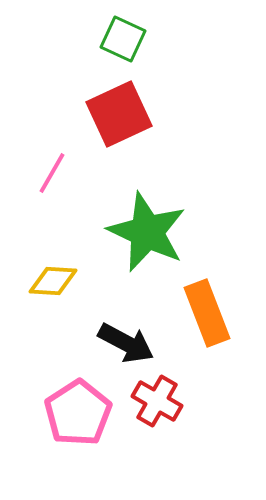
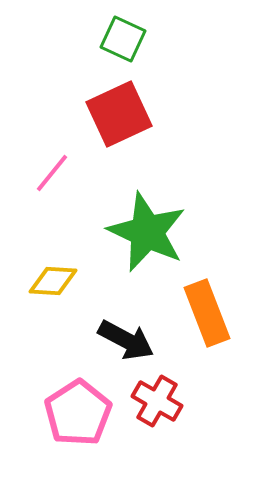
pink line: rotated 9 degrees clockwise
black arrow: moved 3 px up
